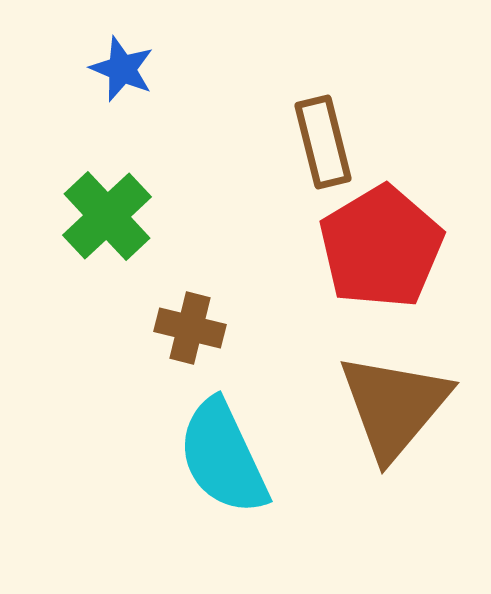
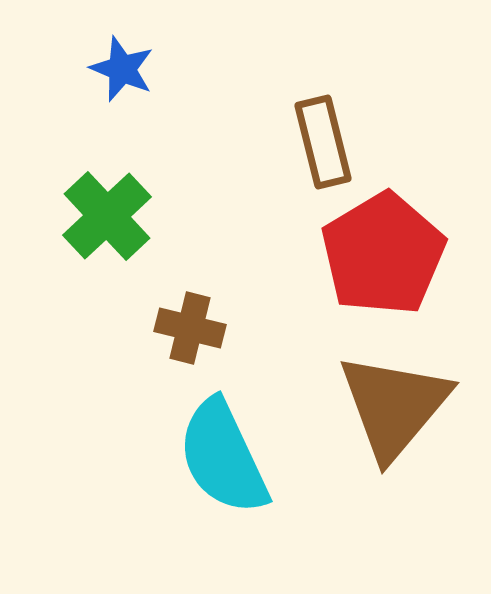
red pentagon: moved 2 px right, 7 px down
